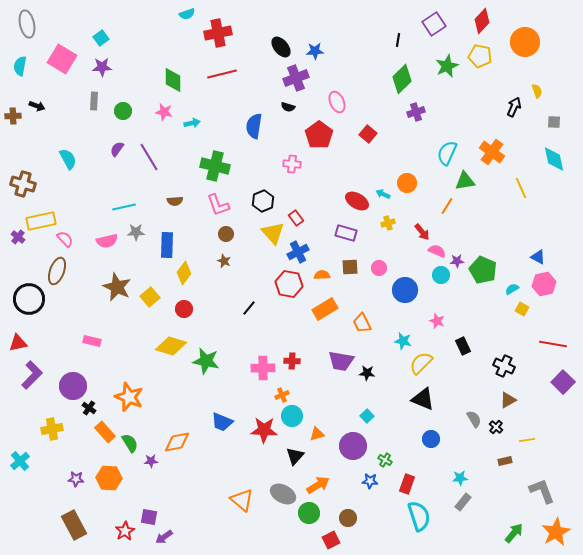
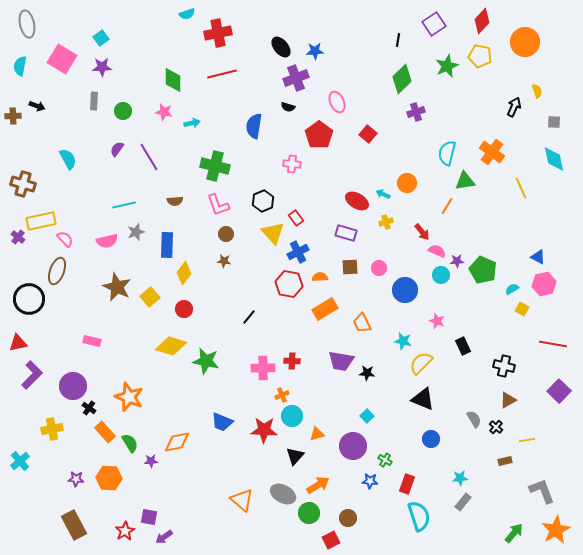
cyan semicircle at (447, 153): rotated 10 degrees counterclockwise
cyan line at (124, 207): moved 2 px up
yellow cross at (388, 223): moved 2 px left, 1 px up
gray star at (136, 232): rotated 18 degrees counterclockwise
brown star at (224, 261): rotated 16 degrees counterclockwise
orange semicircle at (322, 275): moved 2 px left, 2 px down
black line at (249, 308): moved 9 px down
black cross at (504, 366): rotated 10 degrees counterclockwise
purple square at (563, 382): moved 4 px left, 9 px down
orange star at (556, 532): moved 2 px up
